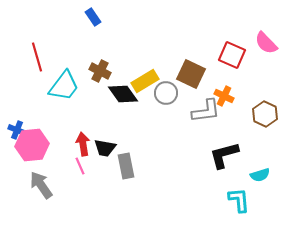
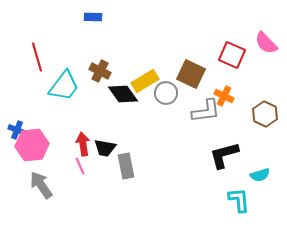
blue rectangle: rotated 54 degrees counterclockwise
